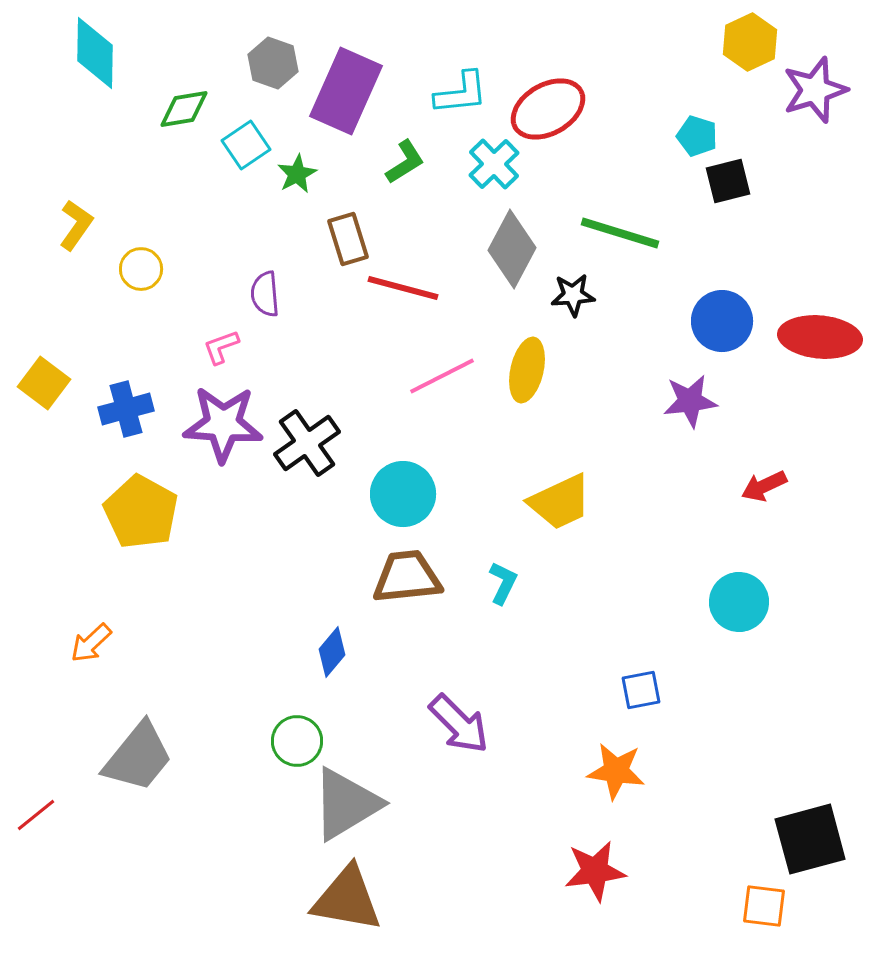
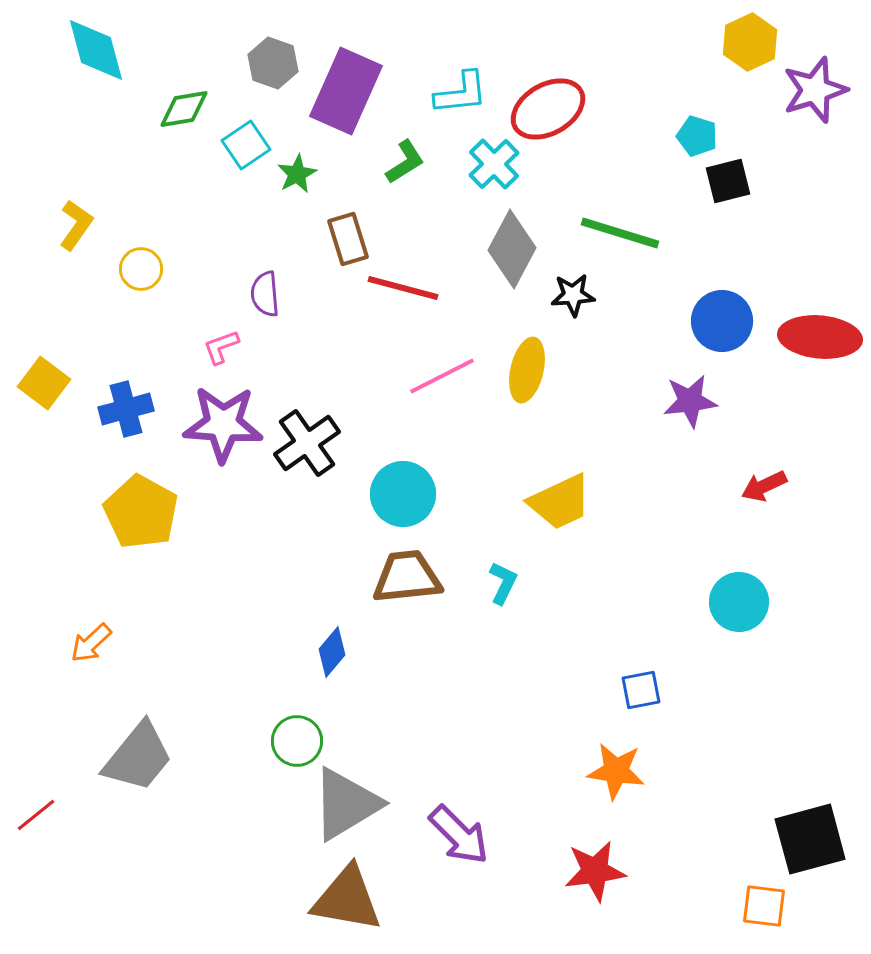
cyan diamond at (95, 53): moved 1 px right, 3 px up; rotated 16 degrees counterclockwise
purple arrow at (459, 724): moved 111 px down
